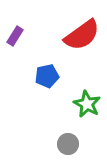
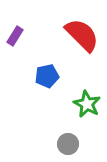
red semicircle: rotated 99 degrees counterclockwise
